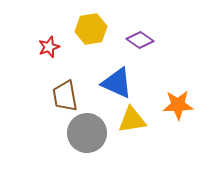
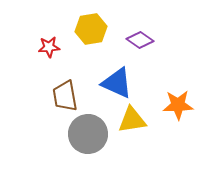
red star: rotated 15 degrees clockwise
gray circle: moved 1 px right, 1 px down
